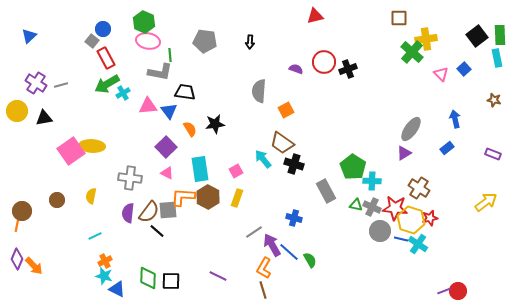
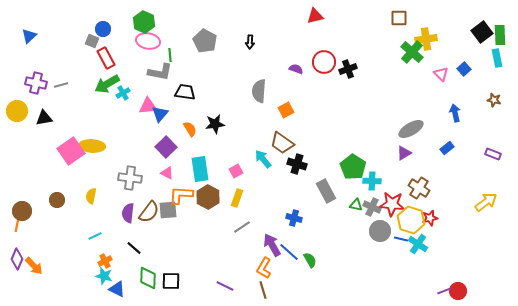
black square at (477, 36): moved 5 px right, 4 px up
gray square at (92, 41): rotated 16 degrees counterclockwise
gray pentagon at (205, 41): rotated 20 degrees clockwise
purple cross at (36, 83): rotated 20 degrees counterclockwise
blue triangle at (169, 111): moved 9 px left, 3 px down; rotated 18 degrees clockwise
blue arrow at (455, 119): moved 6 px up
gray ellipse at (411, 129): rotated 25 degrees clockwise
black cross at (294, 164): moved 3 px right
orange L-shape at (183, 197): moved 2 px left, 2 px up
red star at (395, 208): moved 3 px left, 4 px up
black line at (157, 231): moved 23 px left, 17 px down
gray line at (254, 232): moved 12 px left, 5 px up
purple line at (218, 276): moved 7 px right, 10 px down
